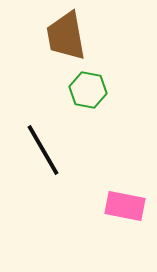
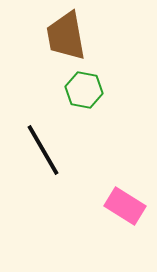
green hexagon: moved 4 px left
pink rectangle: rotated 21 degrees clockwise
